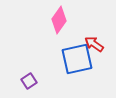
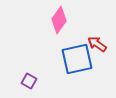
red arrow: moved 3 px right
purple square: rotated 28 degrees counterclockwise
